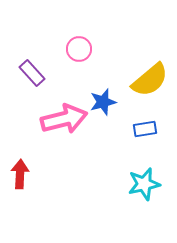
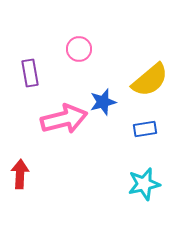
purple rectangle: moved 2 px left; rotated 32 degrees clockwise
